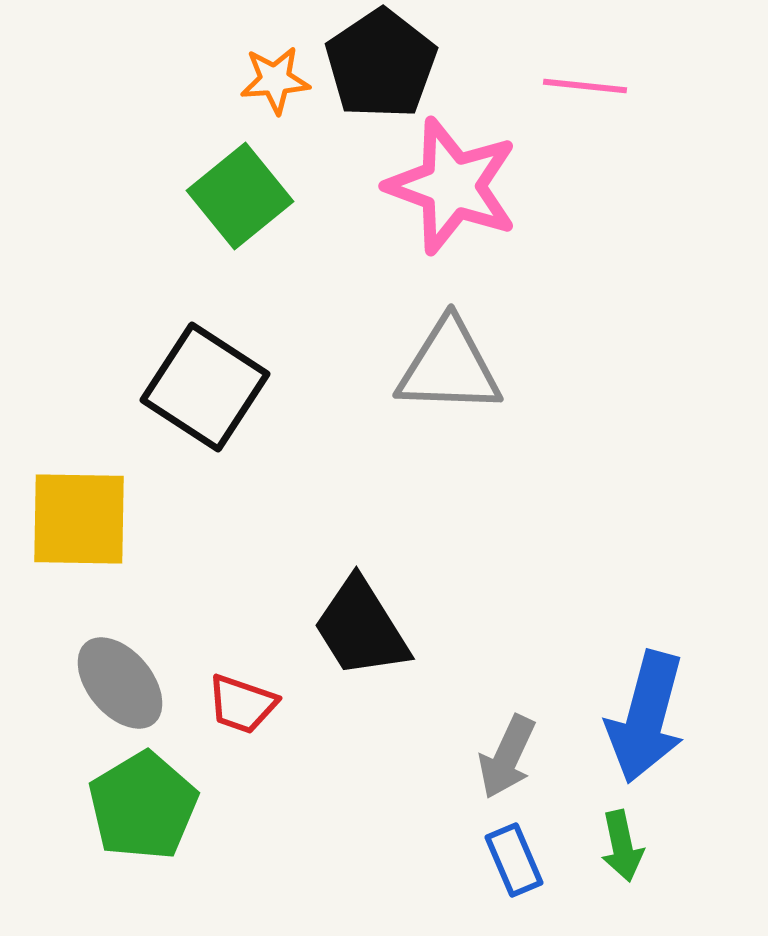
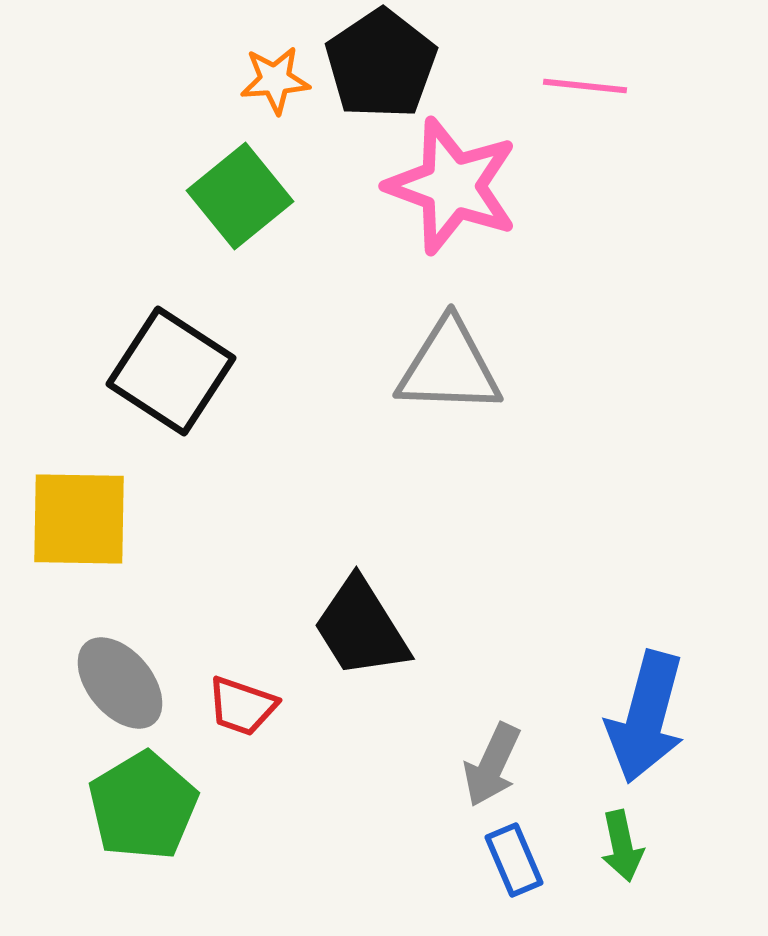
black square: moved 34 px left, 16 px up
red trapezoid: moved 2 px down
gray arrow: moved 15 px left, 8 px down
